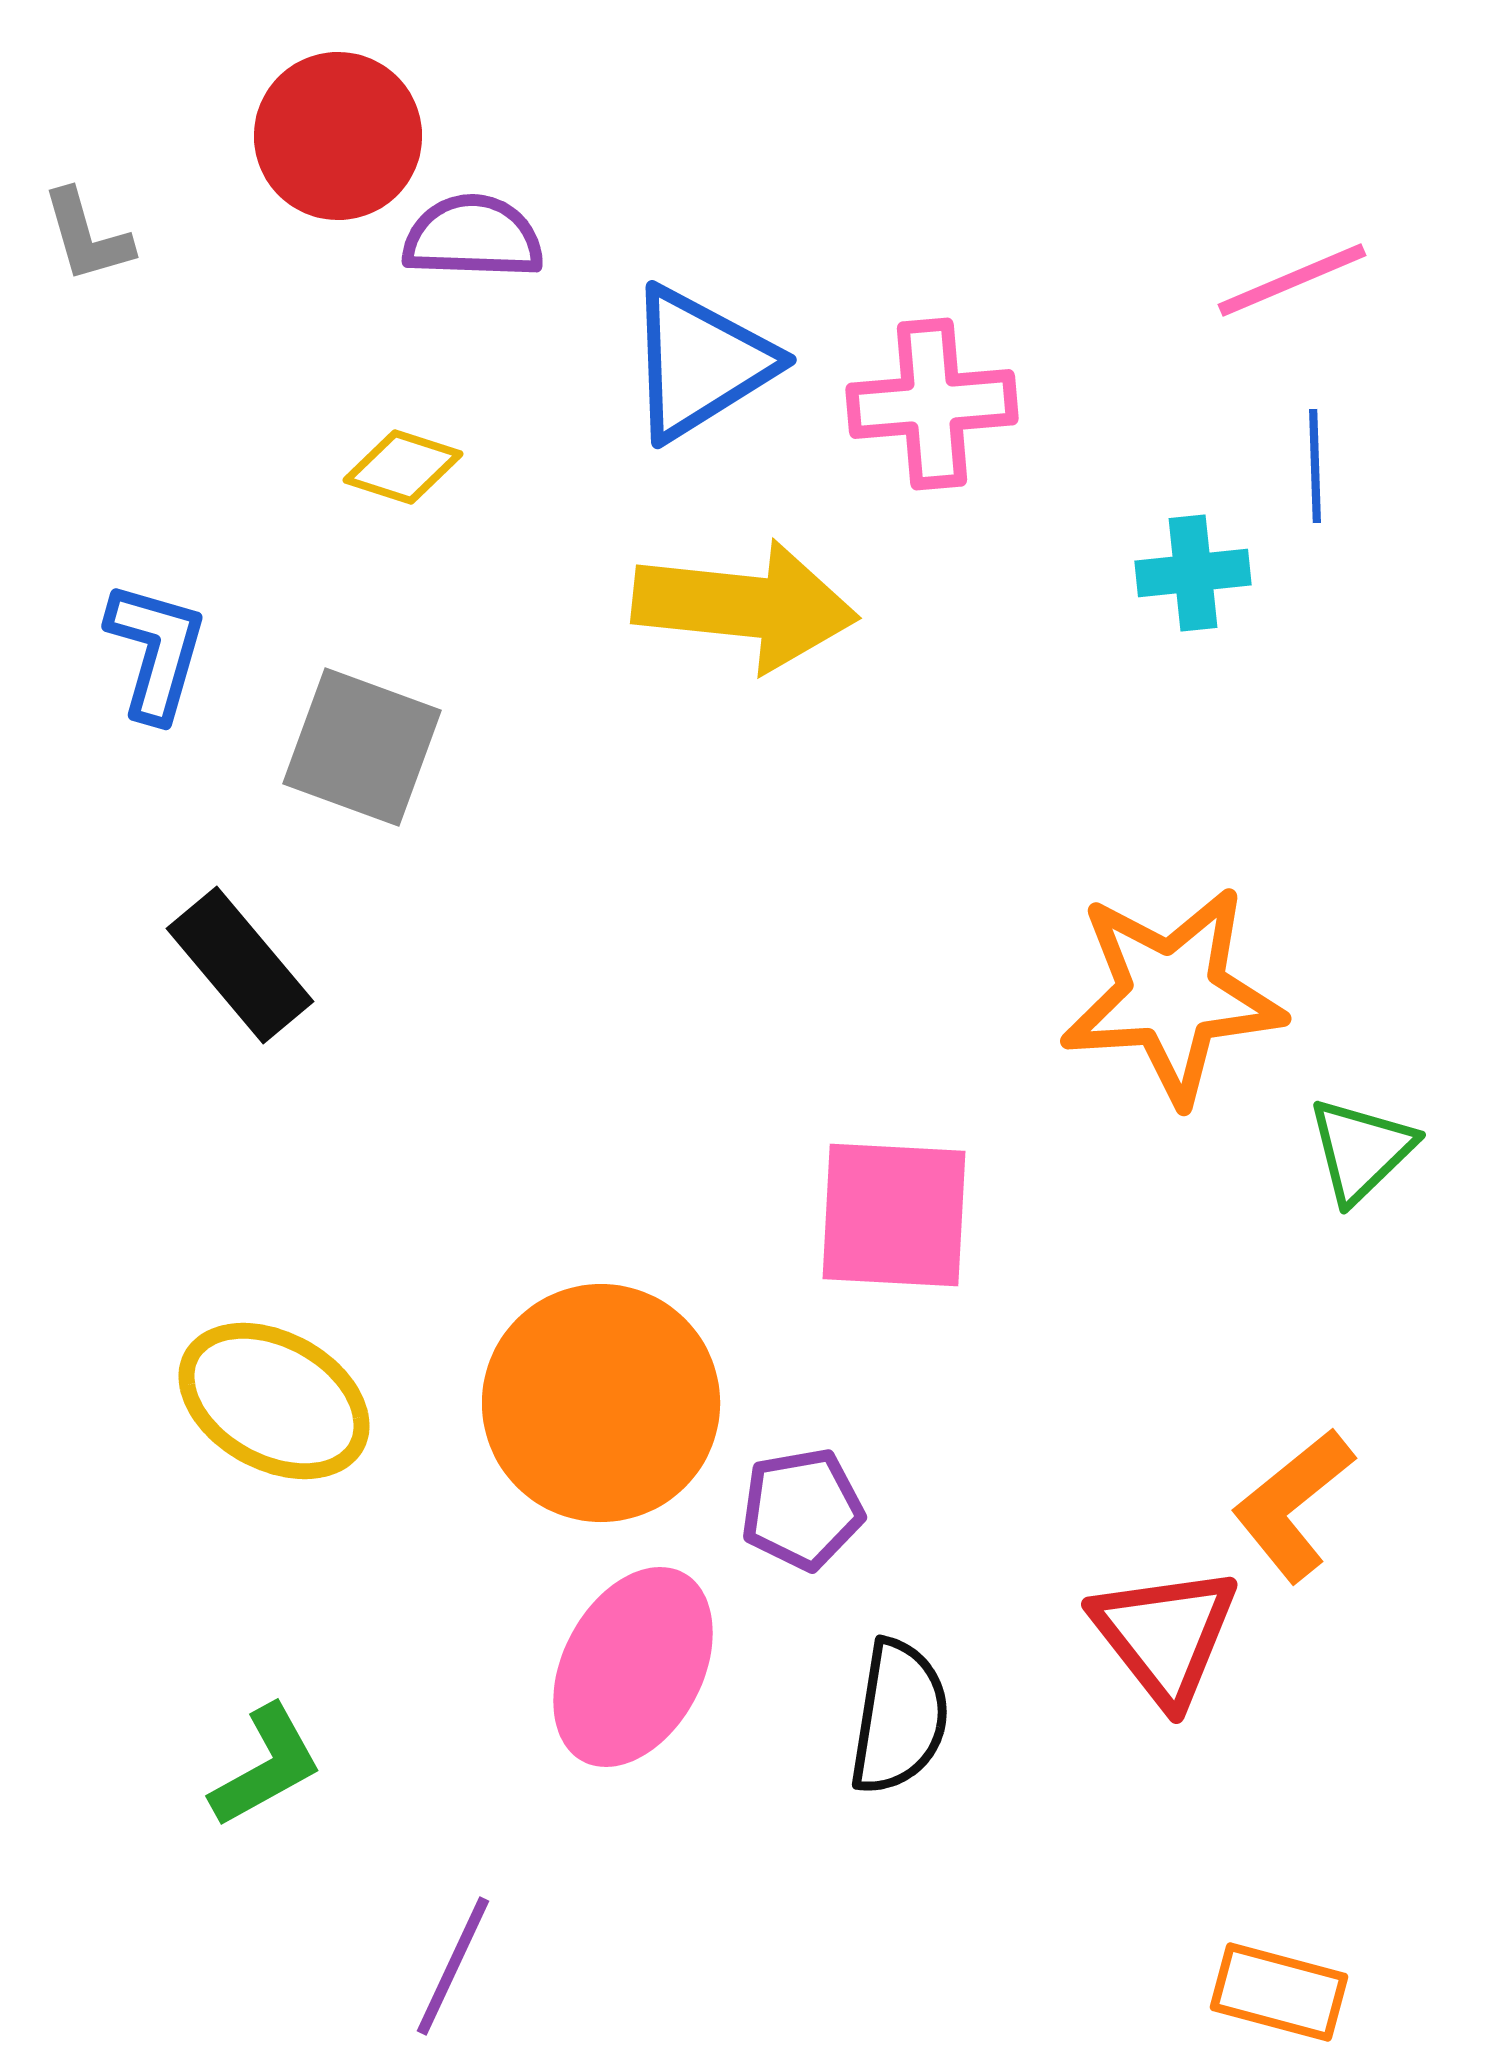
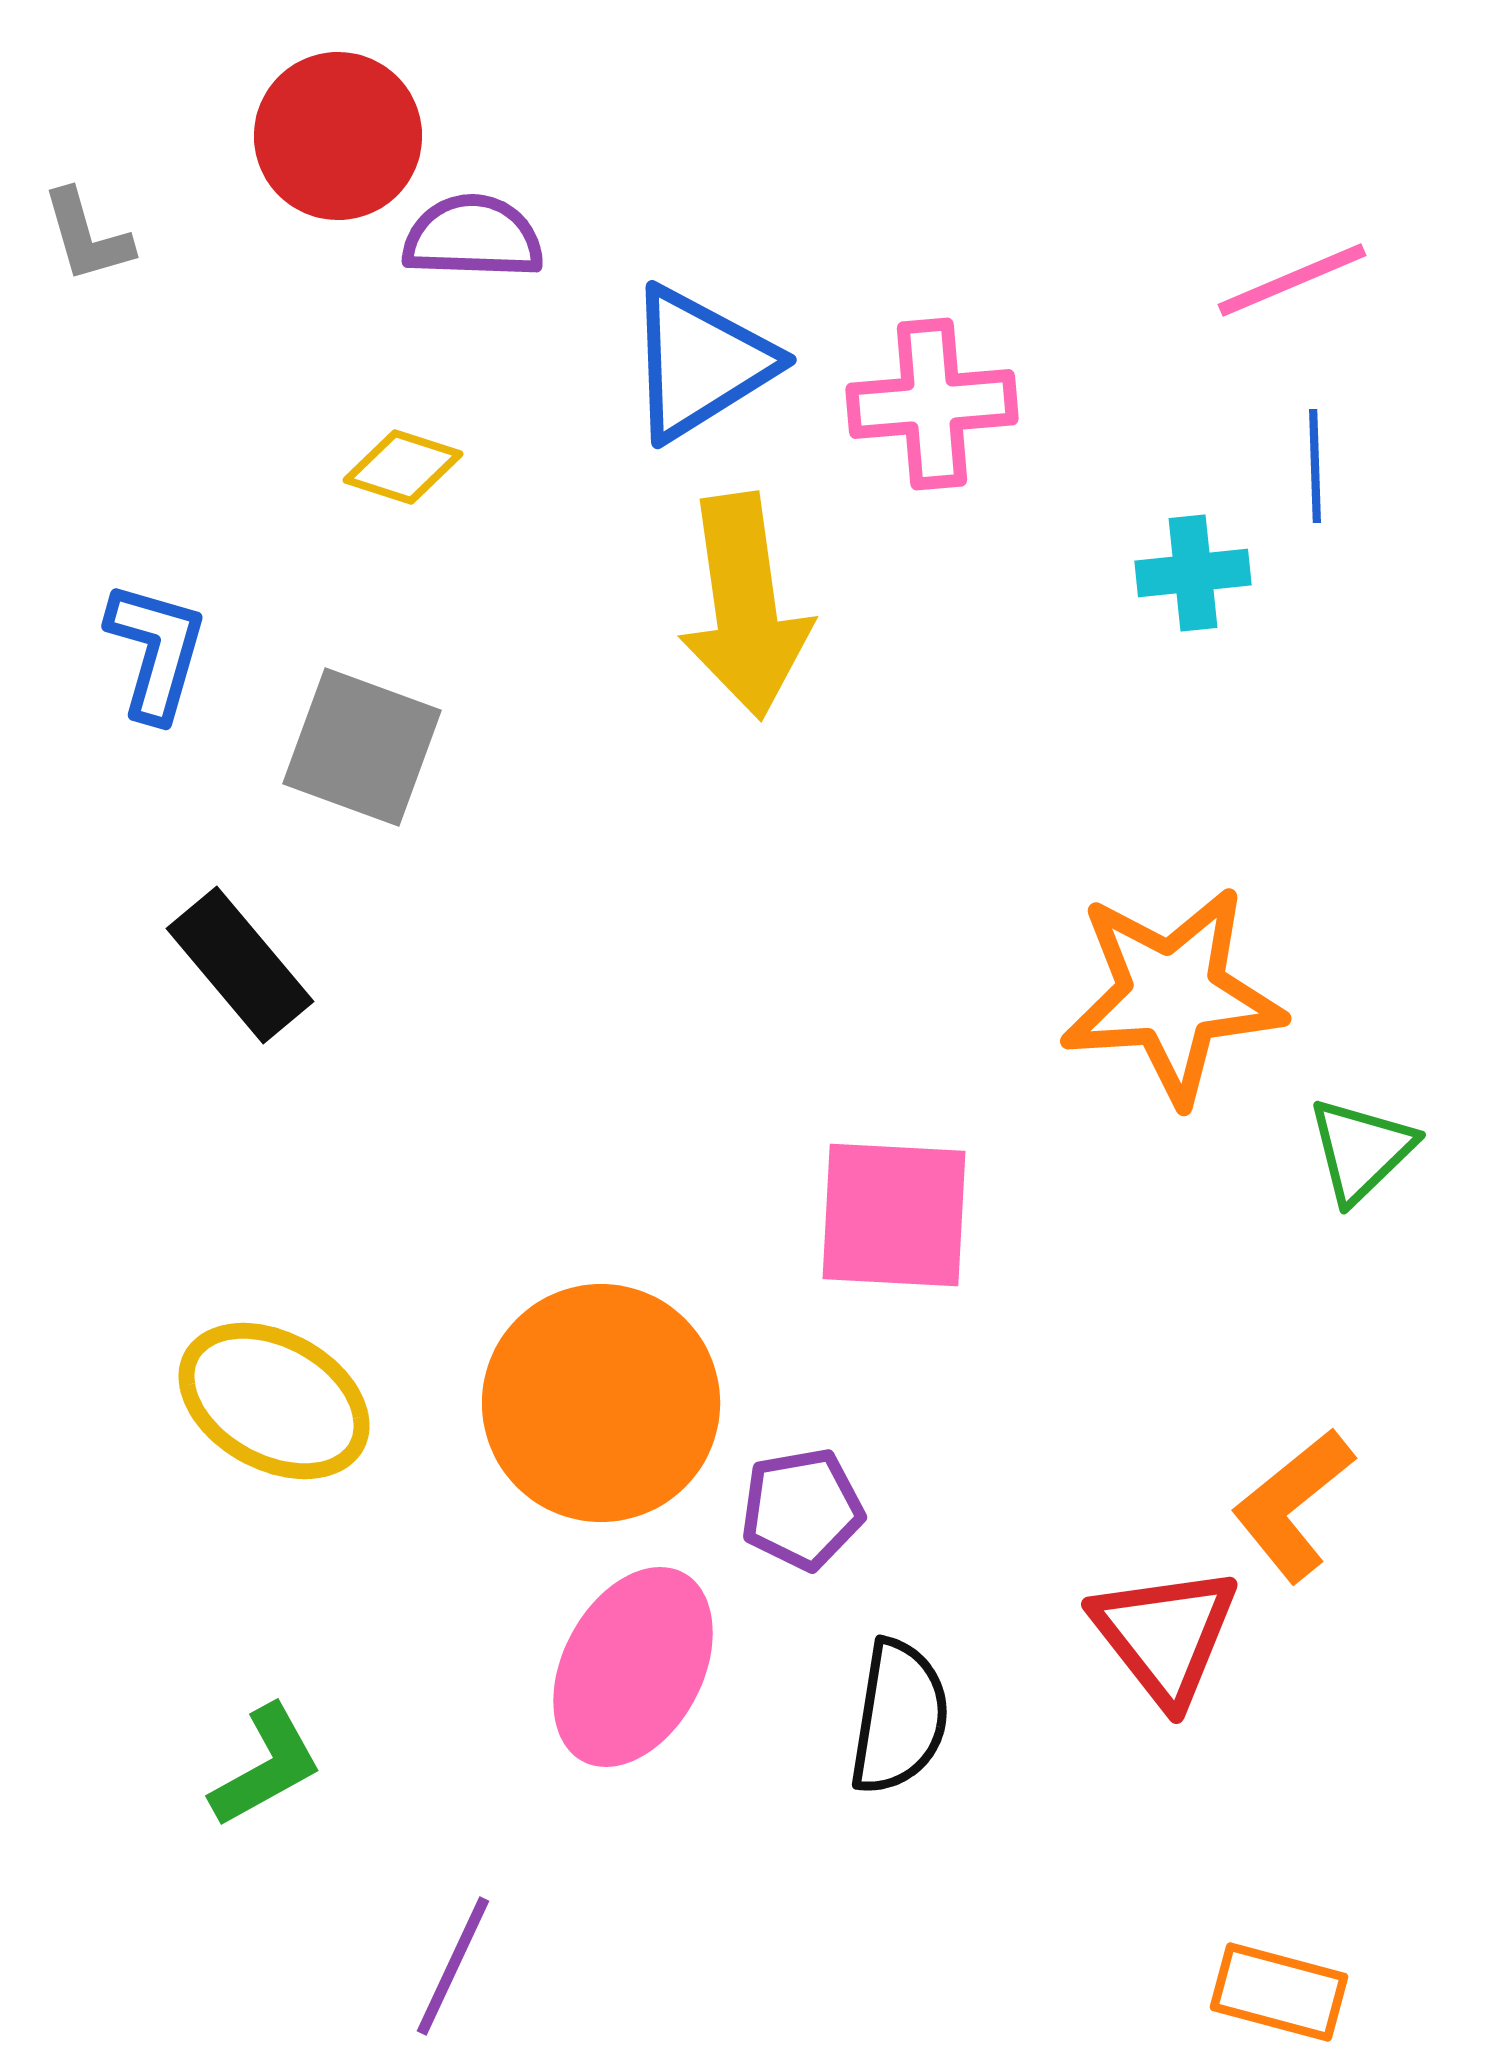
yellow arrow: rotated 76 degrees clockwise
